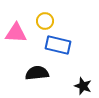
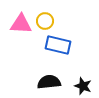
pink triangle: moved 5 px right, 9 px up
black semicircle: moved 12 px right, 9 px down
